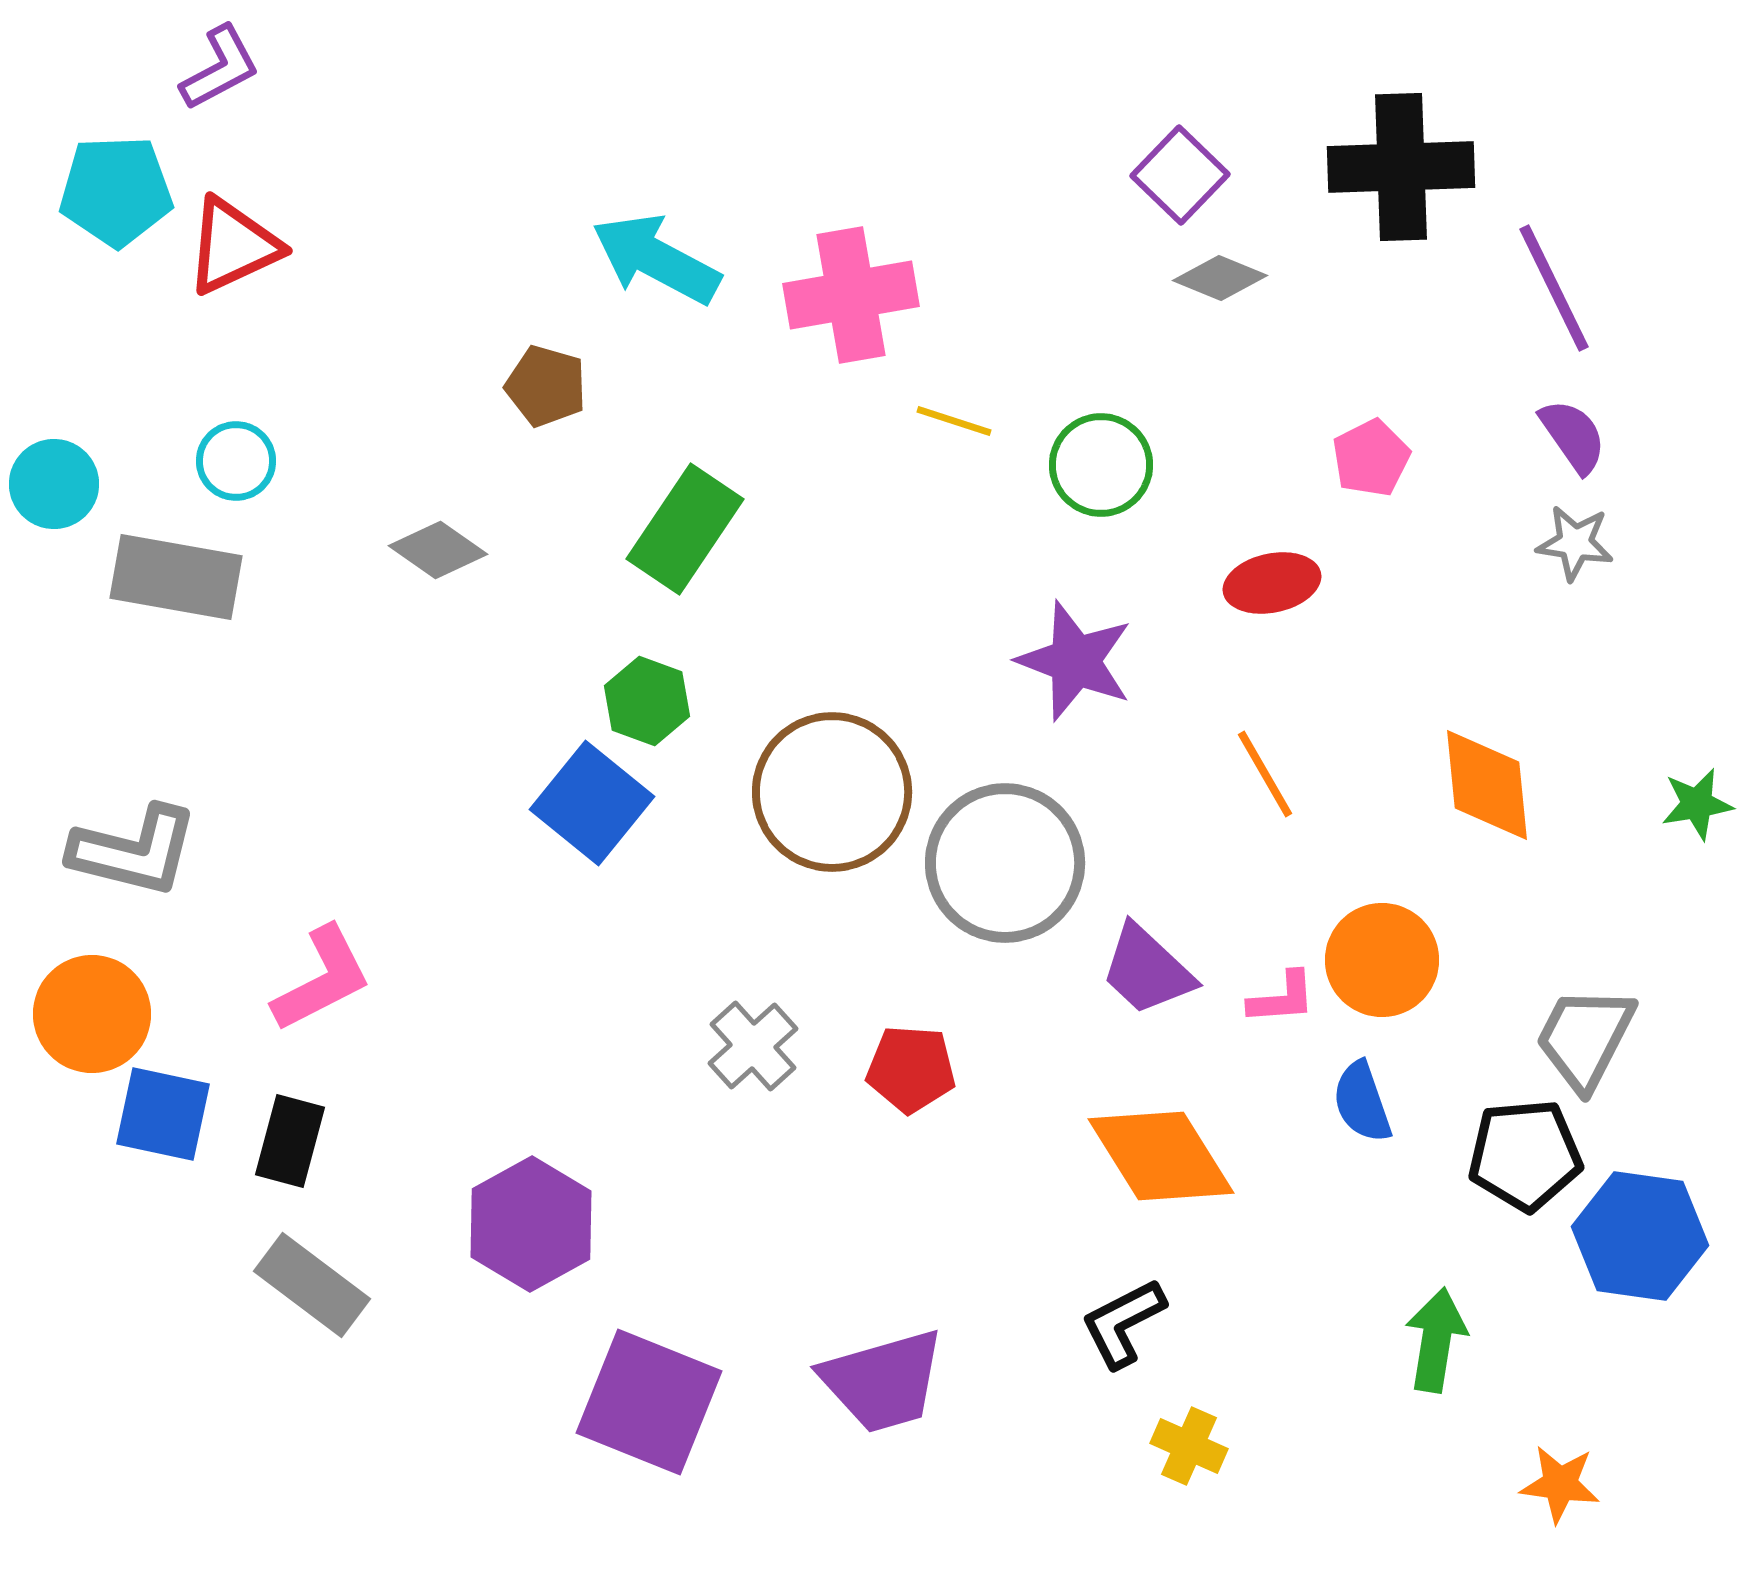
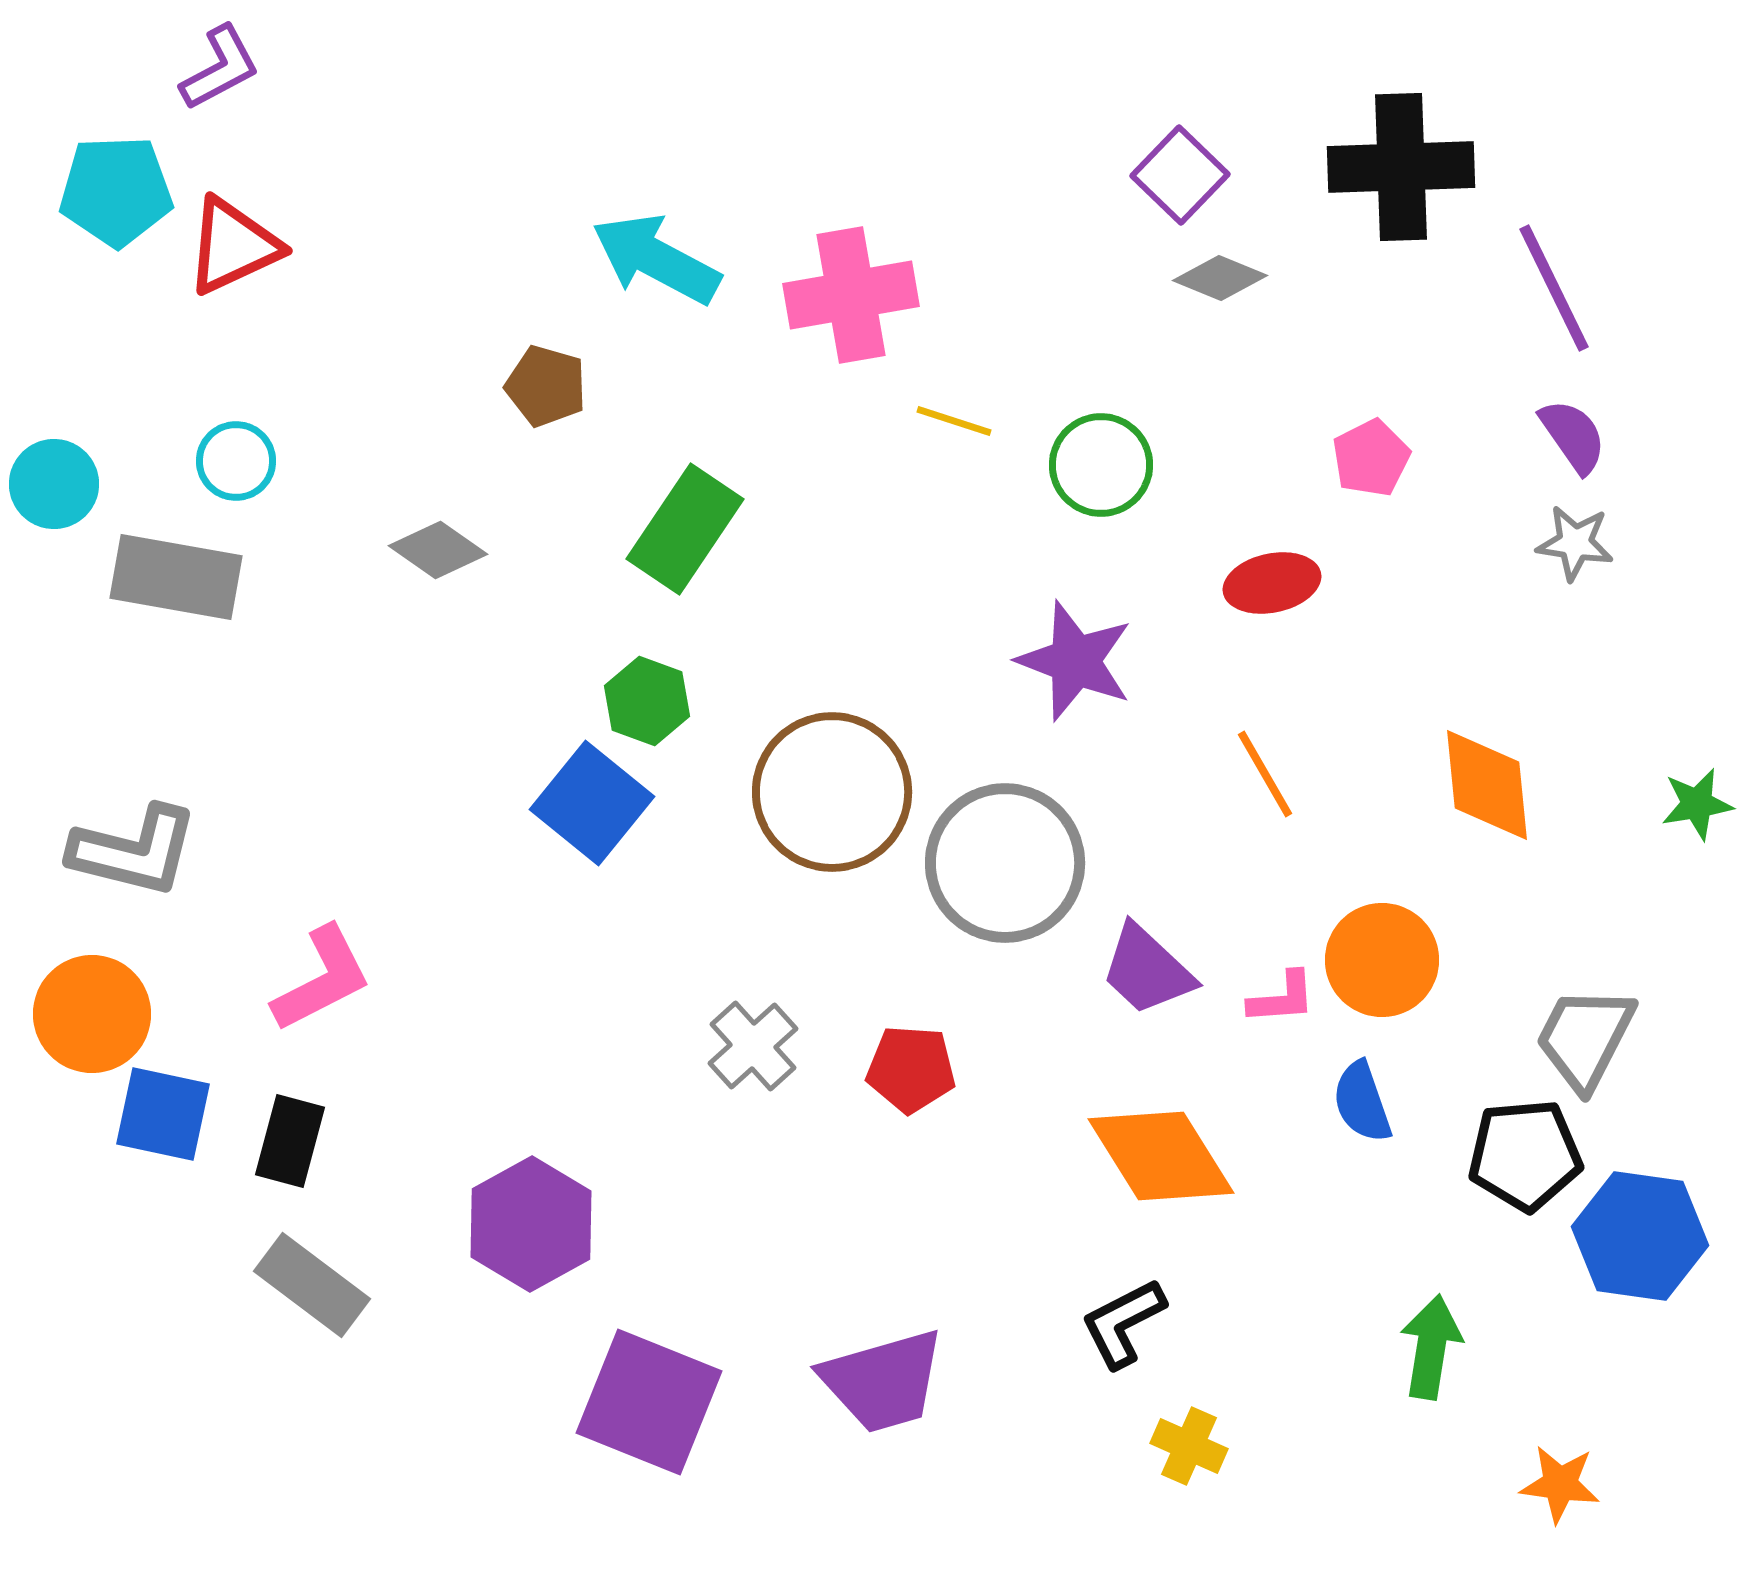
green arrow at (1436, 1340): moved 5 px left, 7 px down
